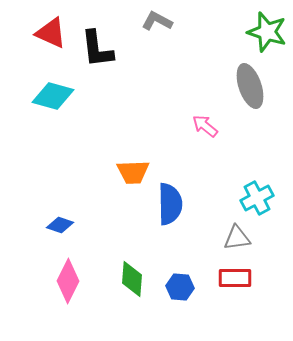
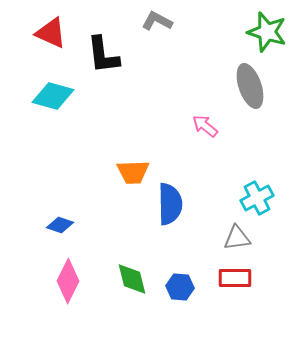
black L-shape: moved 6 px right, 6 px down
green diamond: rotated 18 degrees counterclockwise
